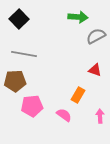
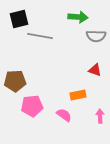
black square: rotated 30 degrees clockwise
gray semicircle: rotated 150 degrees counterclockwise
gray line: moved 16 px right, 18 px up
orange rectangle: rotated 49 degrees clockwise
